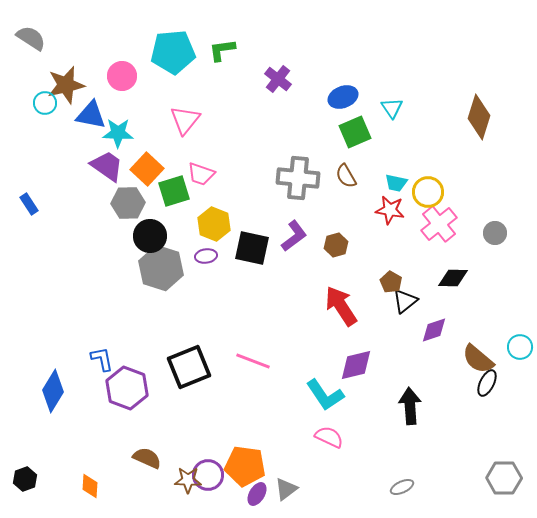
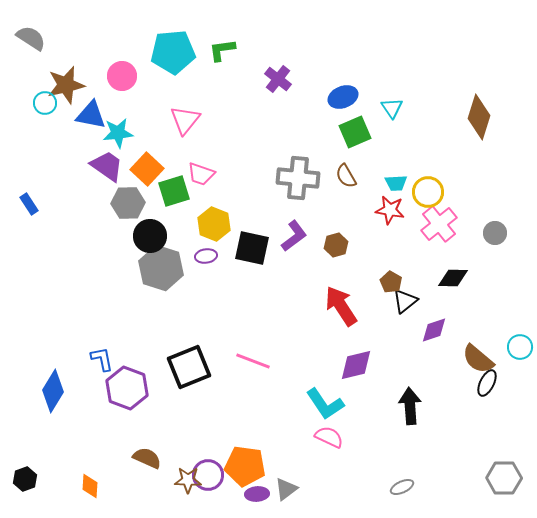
cyan star at (118, 133): rotated 8 degrees counterclockwise
cyan trapezoid at (396, 183): rotated 15 degrees counterclockwise
cyan L-shape at (325, 395): moved 9 px down
purple ellipse at (257, 494): rotated 55 degrees clockwise
